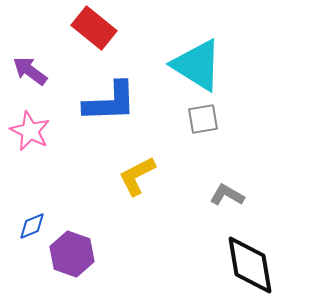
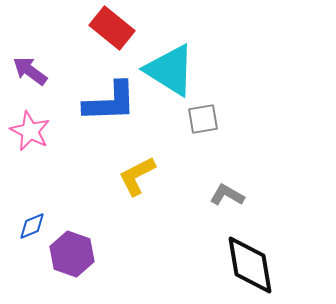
red rectangle: moved 18 px right
cyan triangle: moved 27 px left, 5 px down
